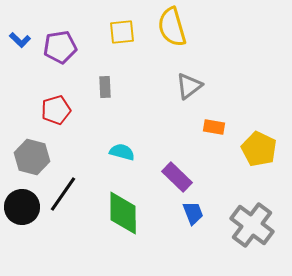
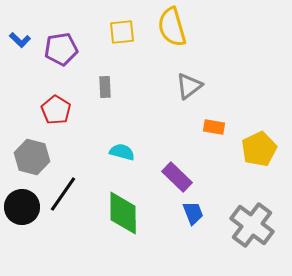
purple pentagon: moved 1 px right, 2 px down
red pentagon: rotated 24 degrees counterclockwise
yellow pentagon: rotated 20 degrees clockwise
